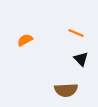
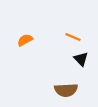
orange line: moved 3 px left, 4 px down
